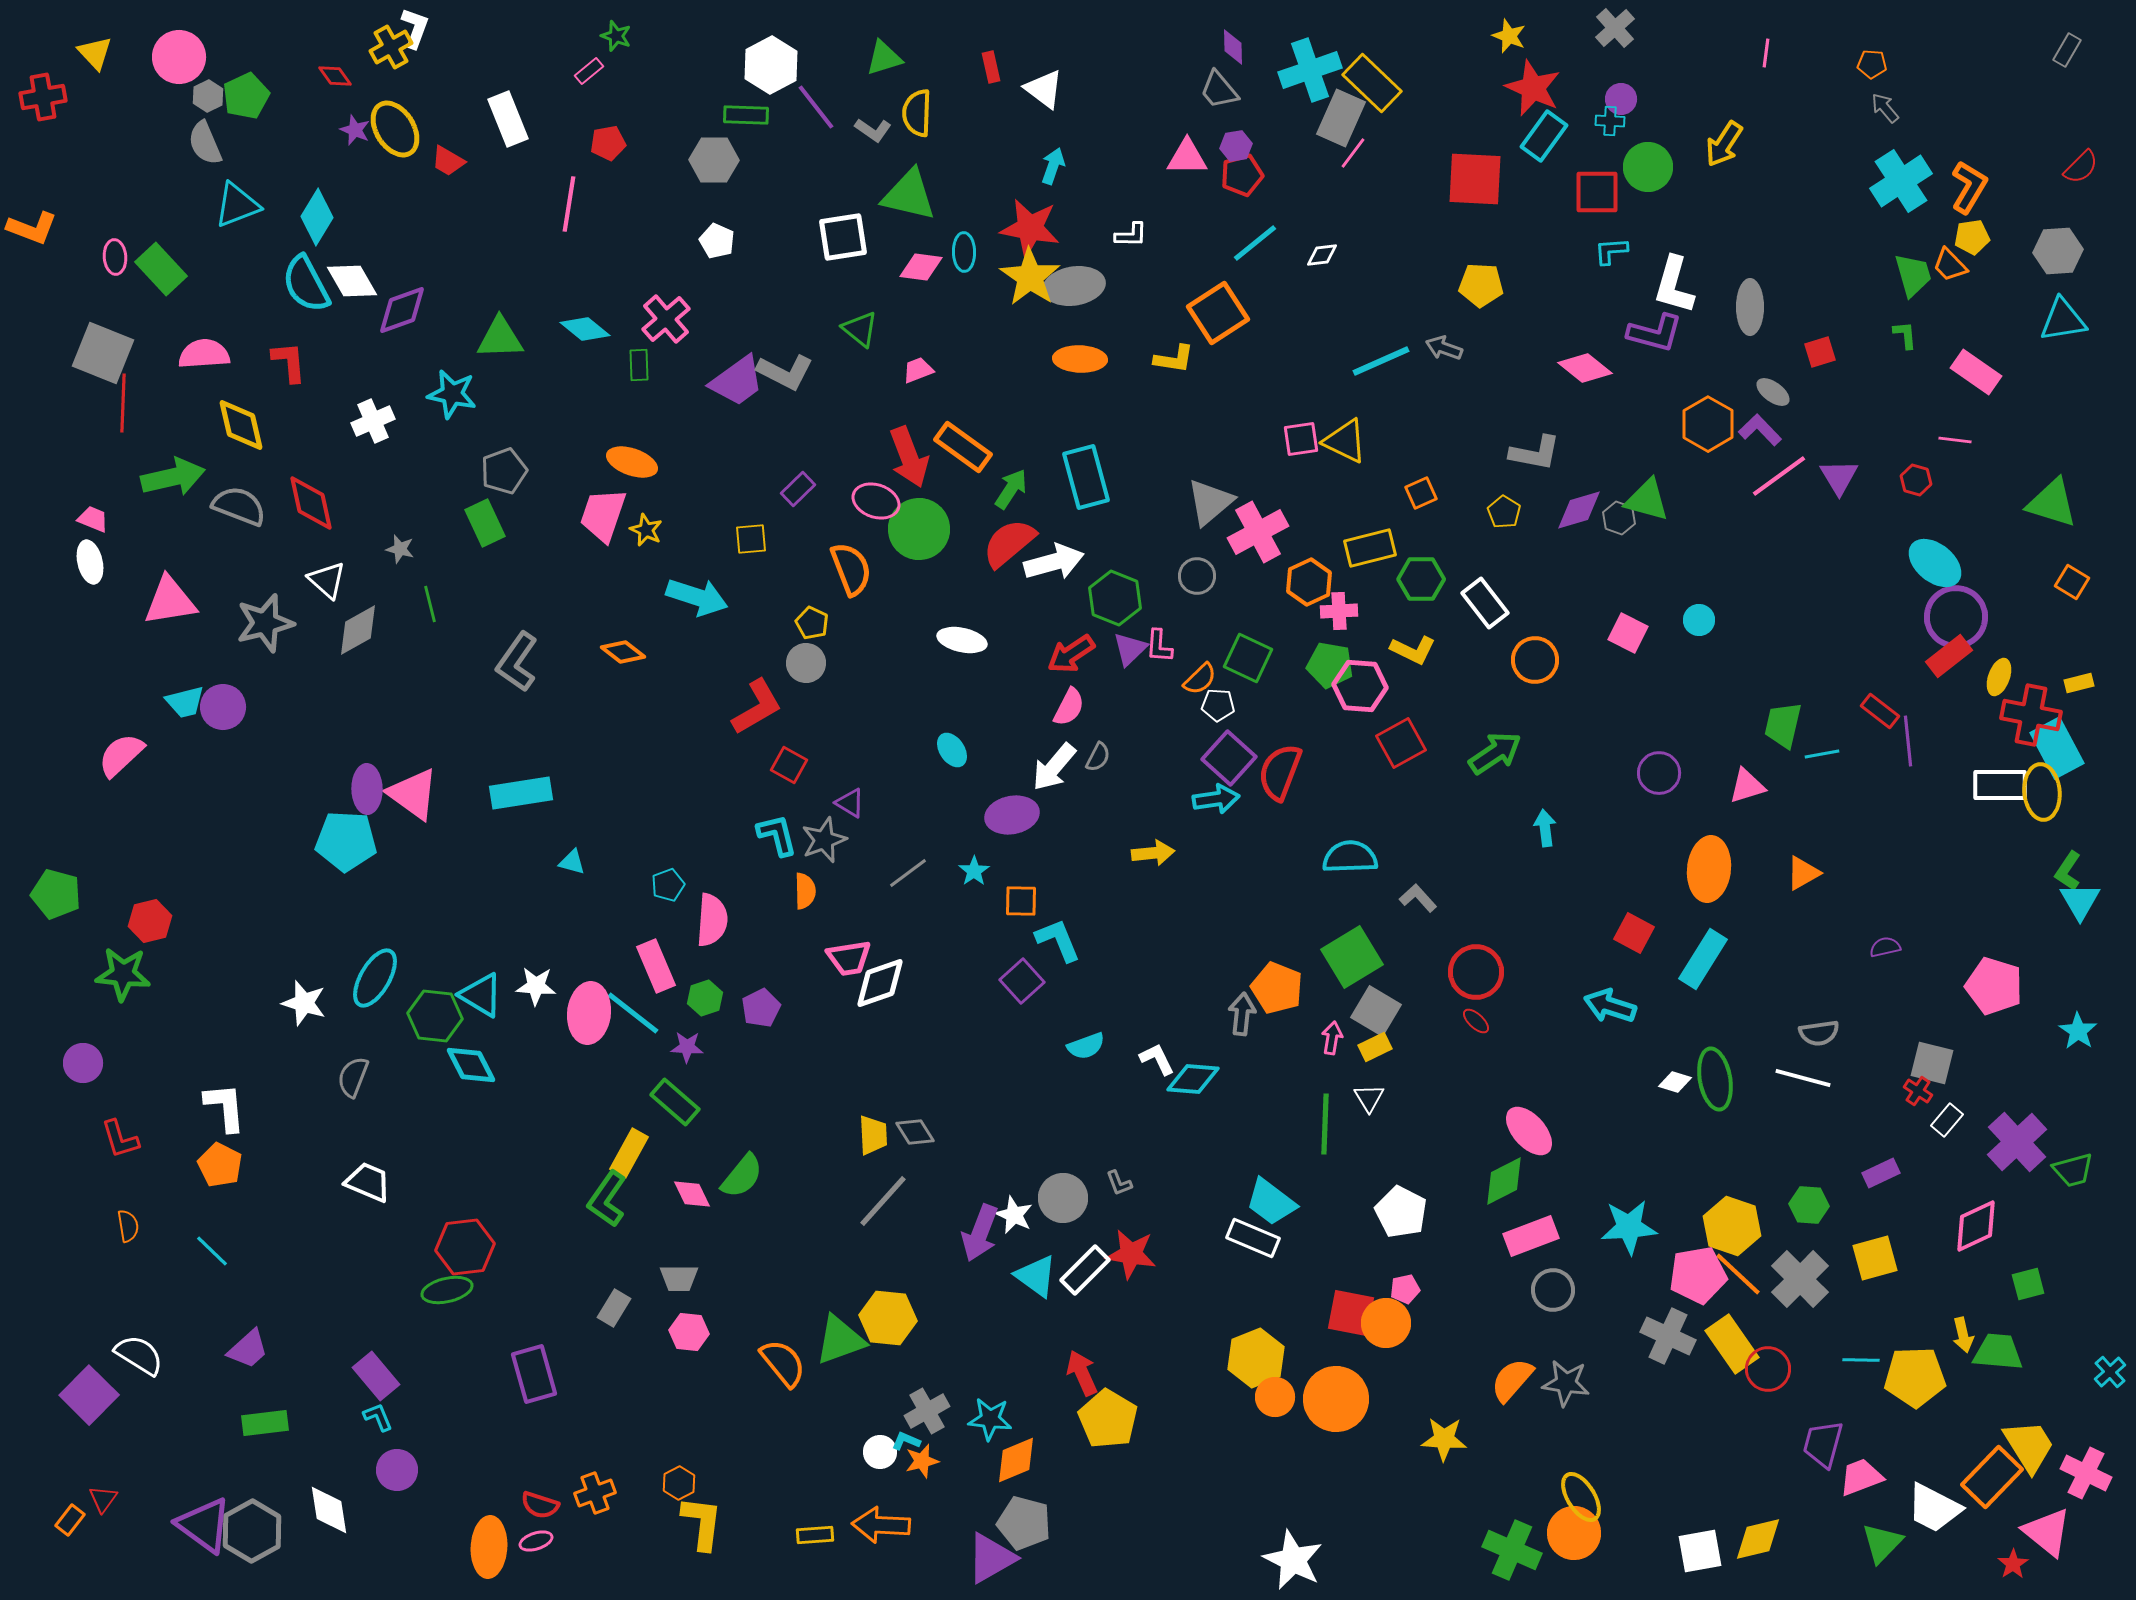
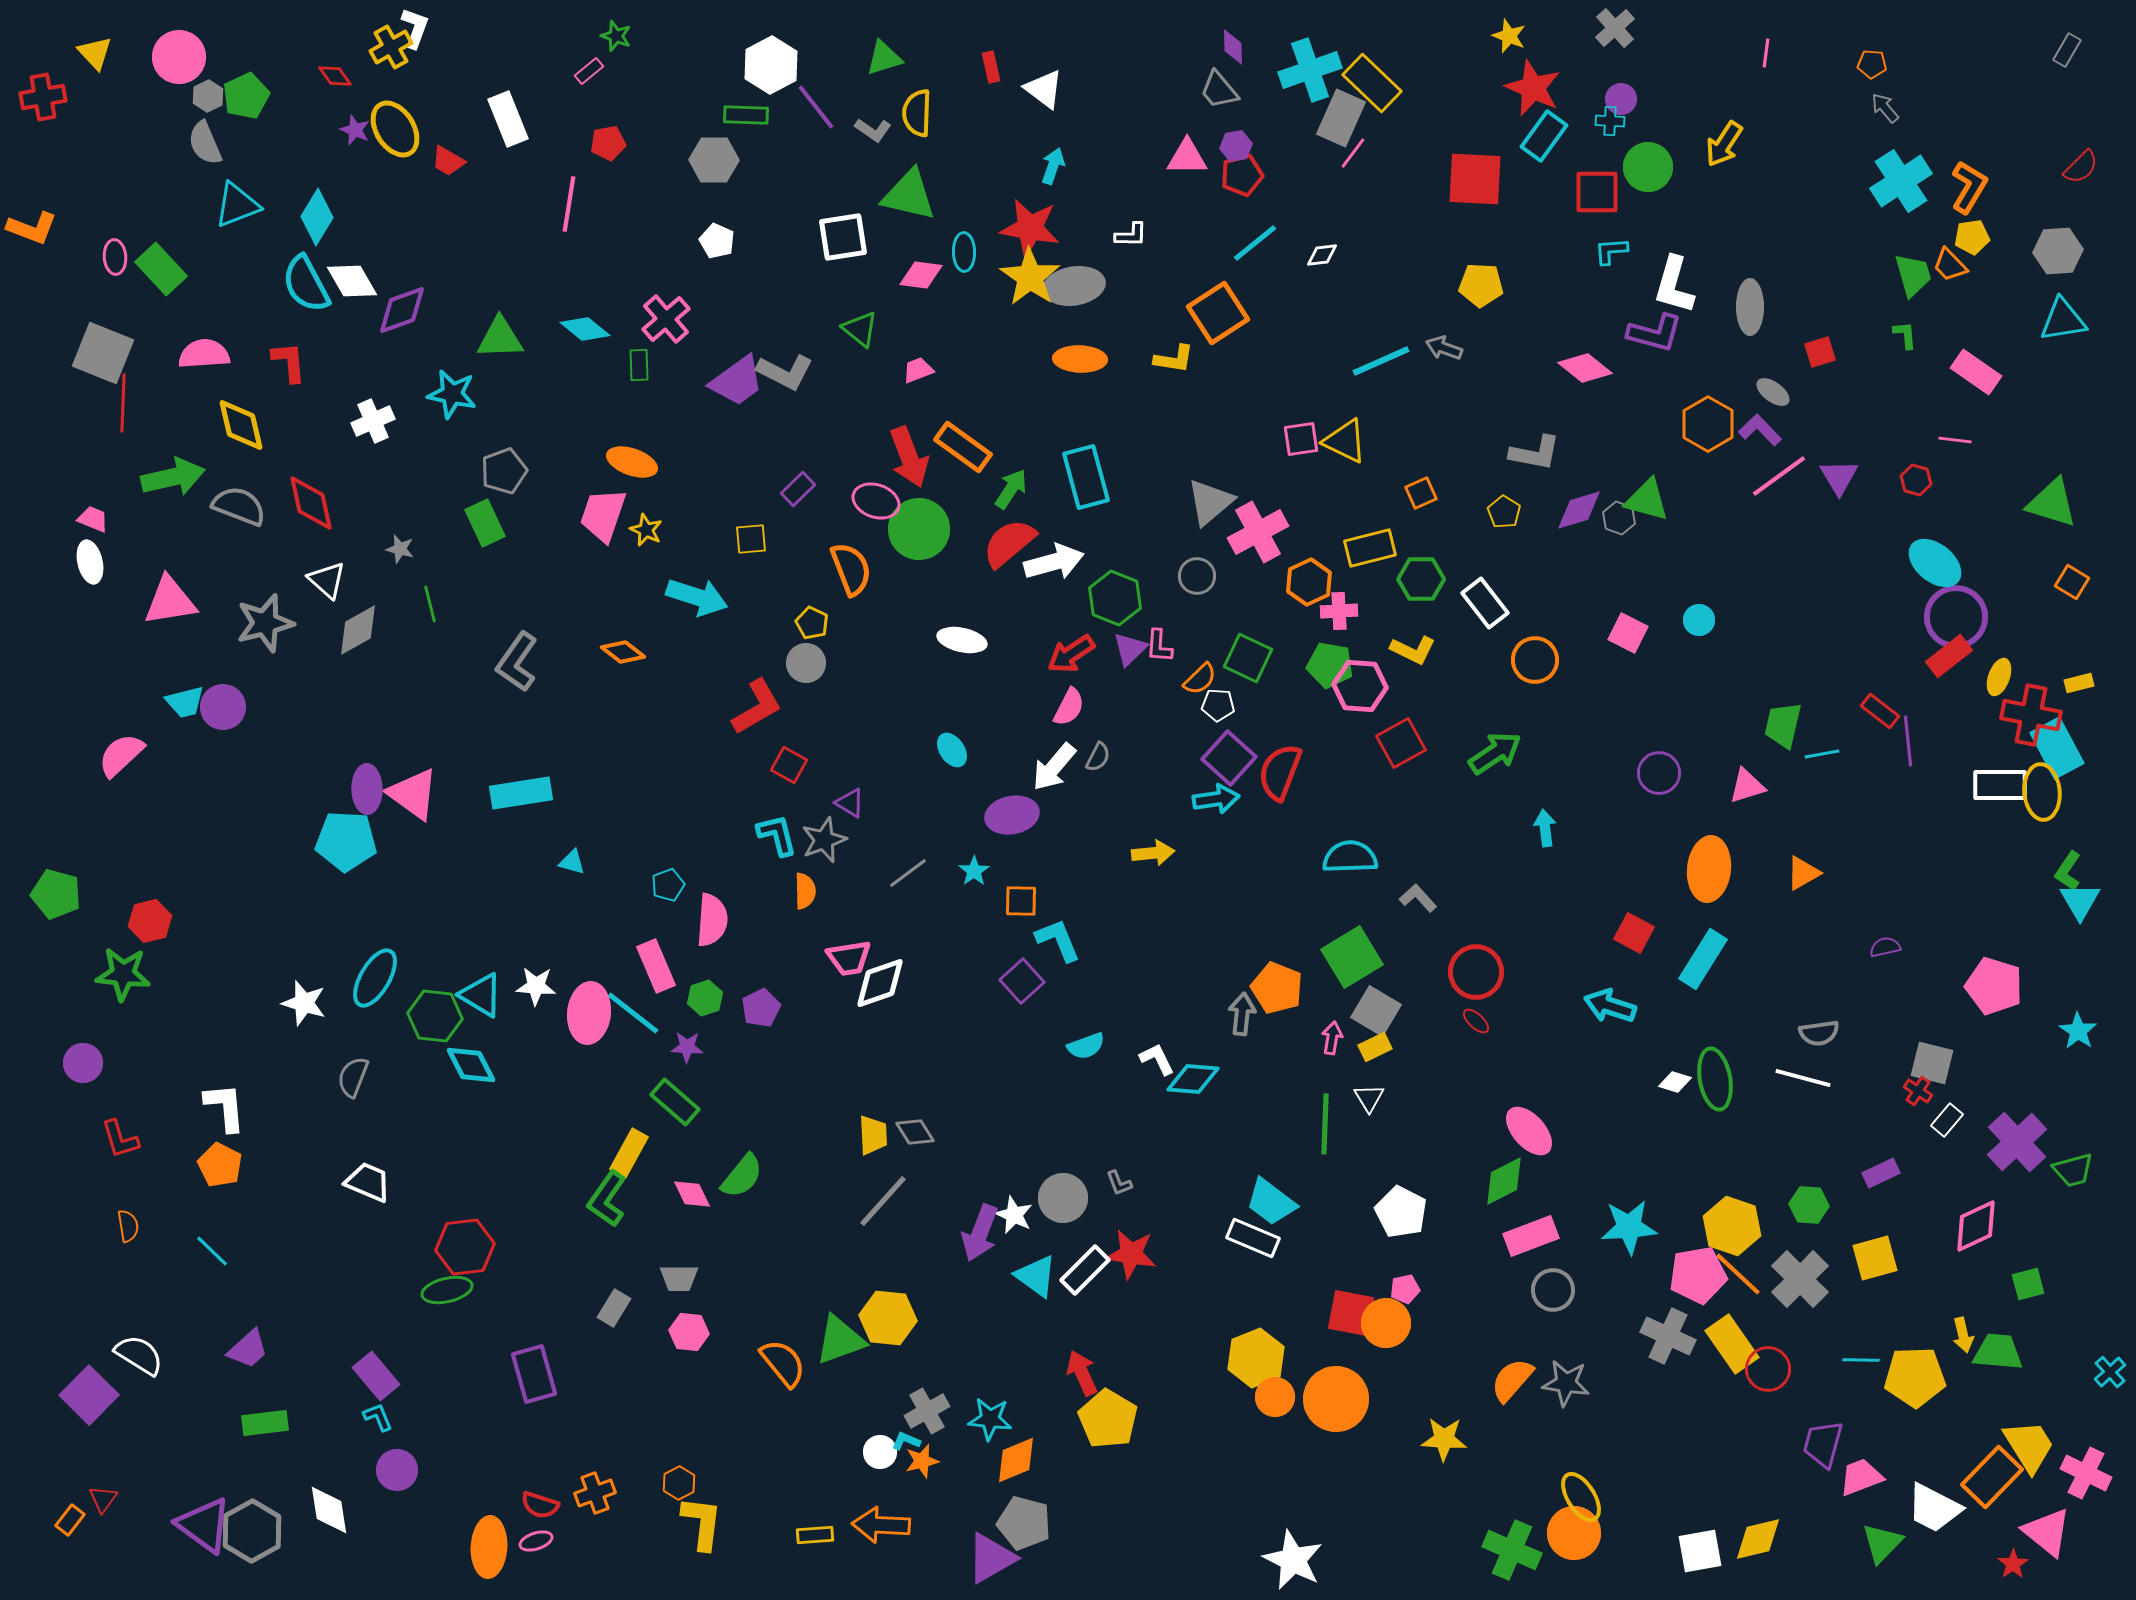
pink diamond at (921, 267): moved 8 px down
